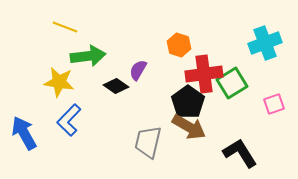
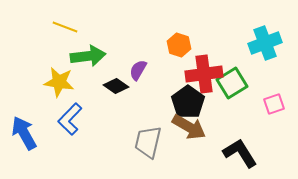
blue L-shape: moved 1 px right, 1 px up
